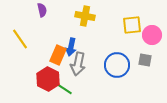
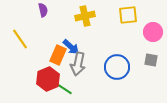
purple semicircle: moved 1 px right
yellow cross: rotated 24 degrees counterclockwise
yellow square: moved 4 px left, 10 px up
pink circle: moved 1 px right, 3 px up
blue arrow: rotated 60 degrees counterclockwise
gray square: moved 6 px right
blue circle: moved 2 px down
red hexagon: rotated 10 degrees clockwise
